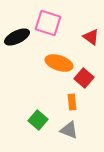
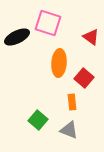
orange ellipse: rotated 76 degrees clockwise
